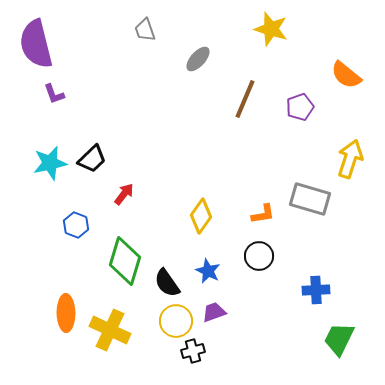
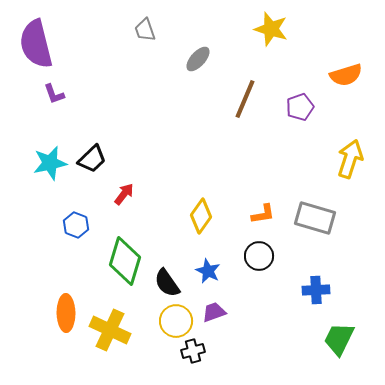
orange semicircle: rotated 56 degrees counterclockwise
gray rectangle: moved 5 px right, 19 px down
